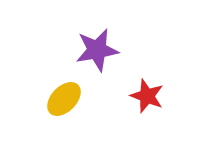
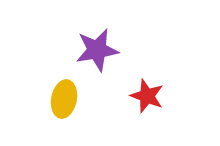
yellow ellipse: rotated 33 degrees counterclockwise
